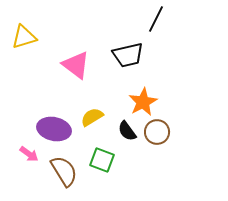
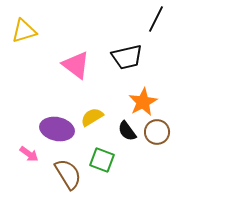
yellow triangle: moved 6 px up
black trapezoid: moved 1 px left, 2 px down
purple ellipse: moved 3 px right
brown semicircle: moved 4 px right, 3 px down
